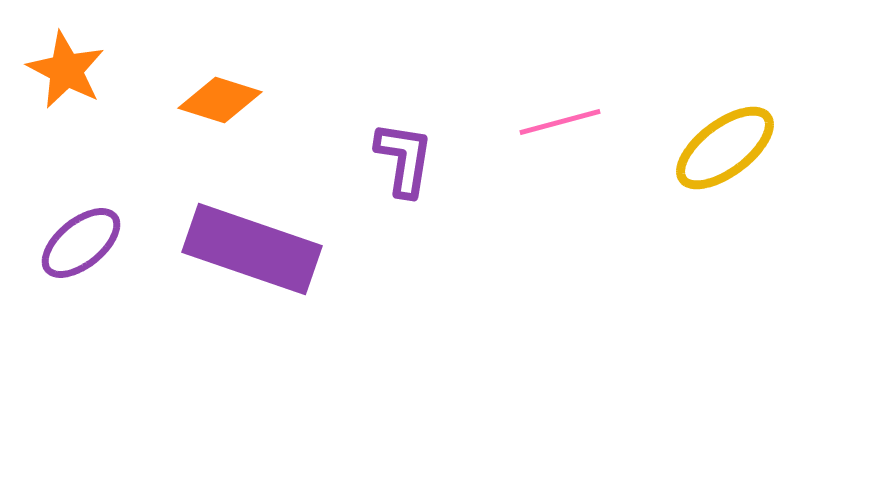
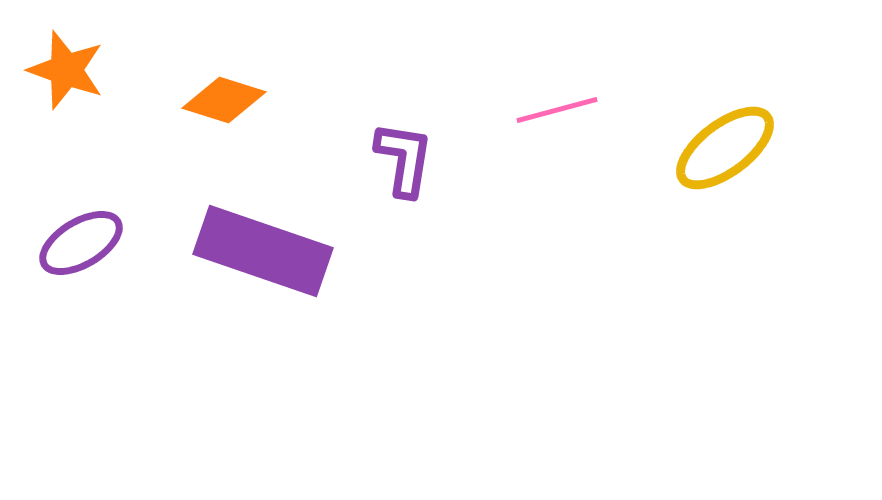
orange star: rotated 8 degrees counterclockwise
orange diamond: moved 4 px right
pink line: moved 3 px left, 12 px up
purple ellipse: rotated 8 degrees clockwise
purple rectangle: moved 11 px right, 2 px down
